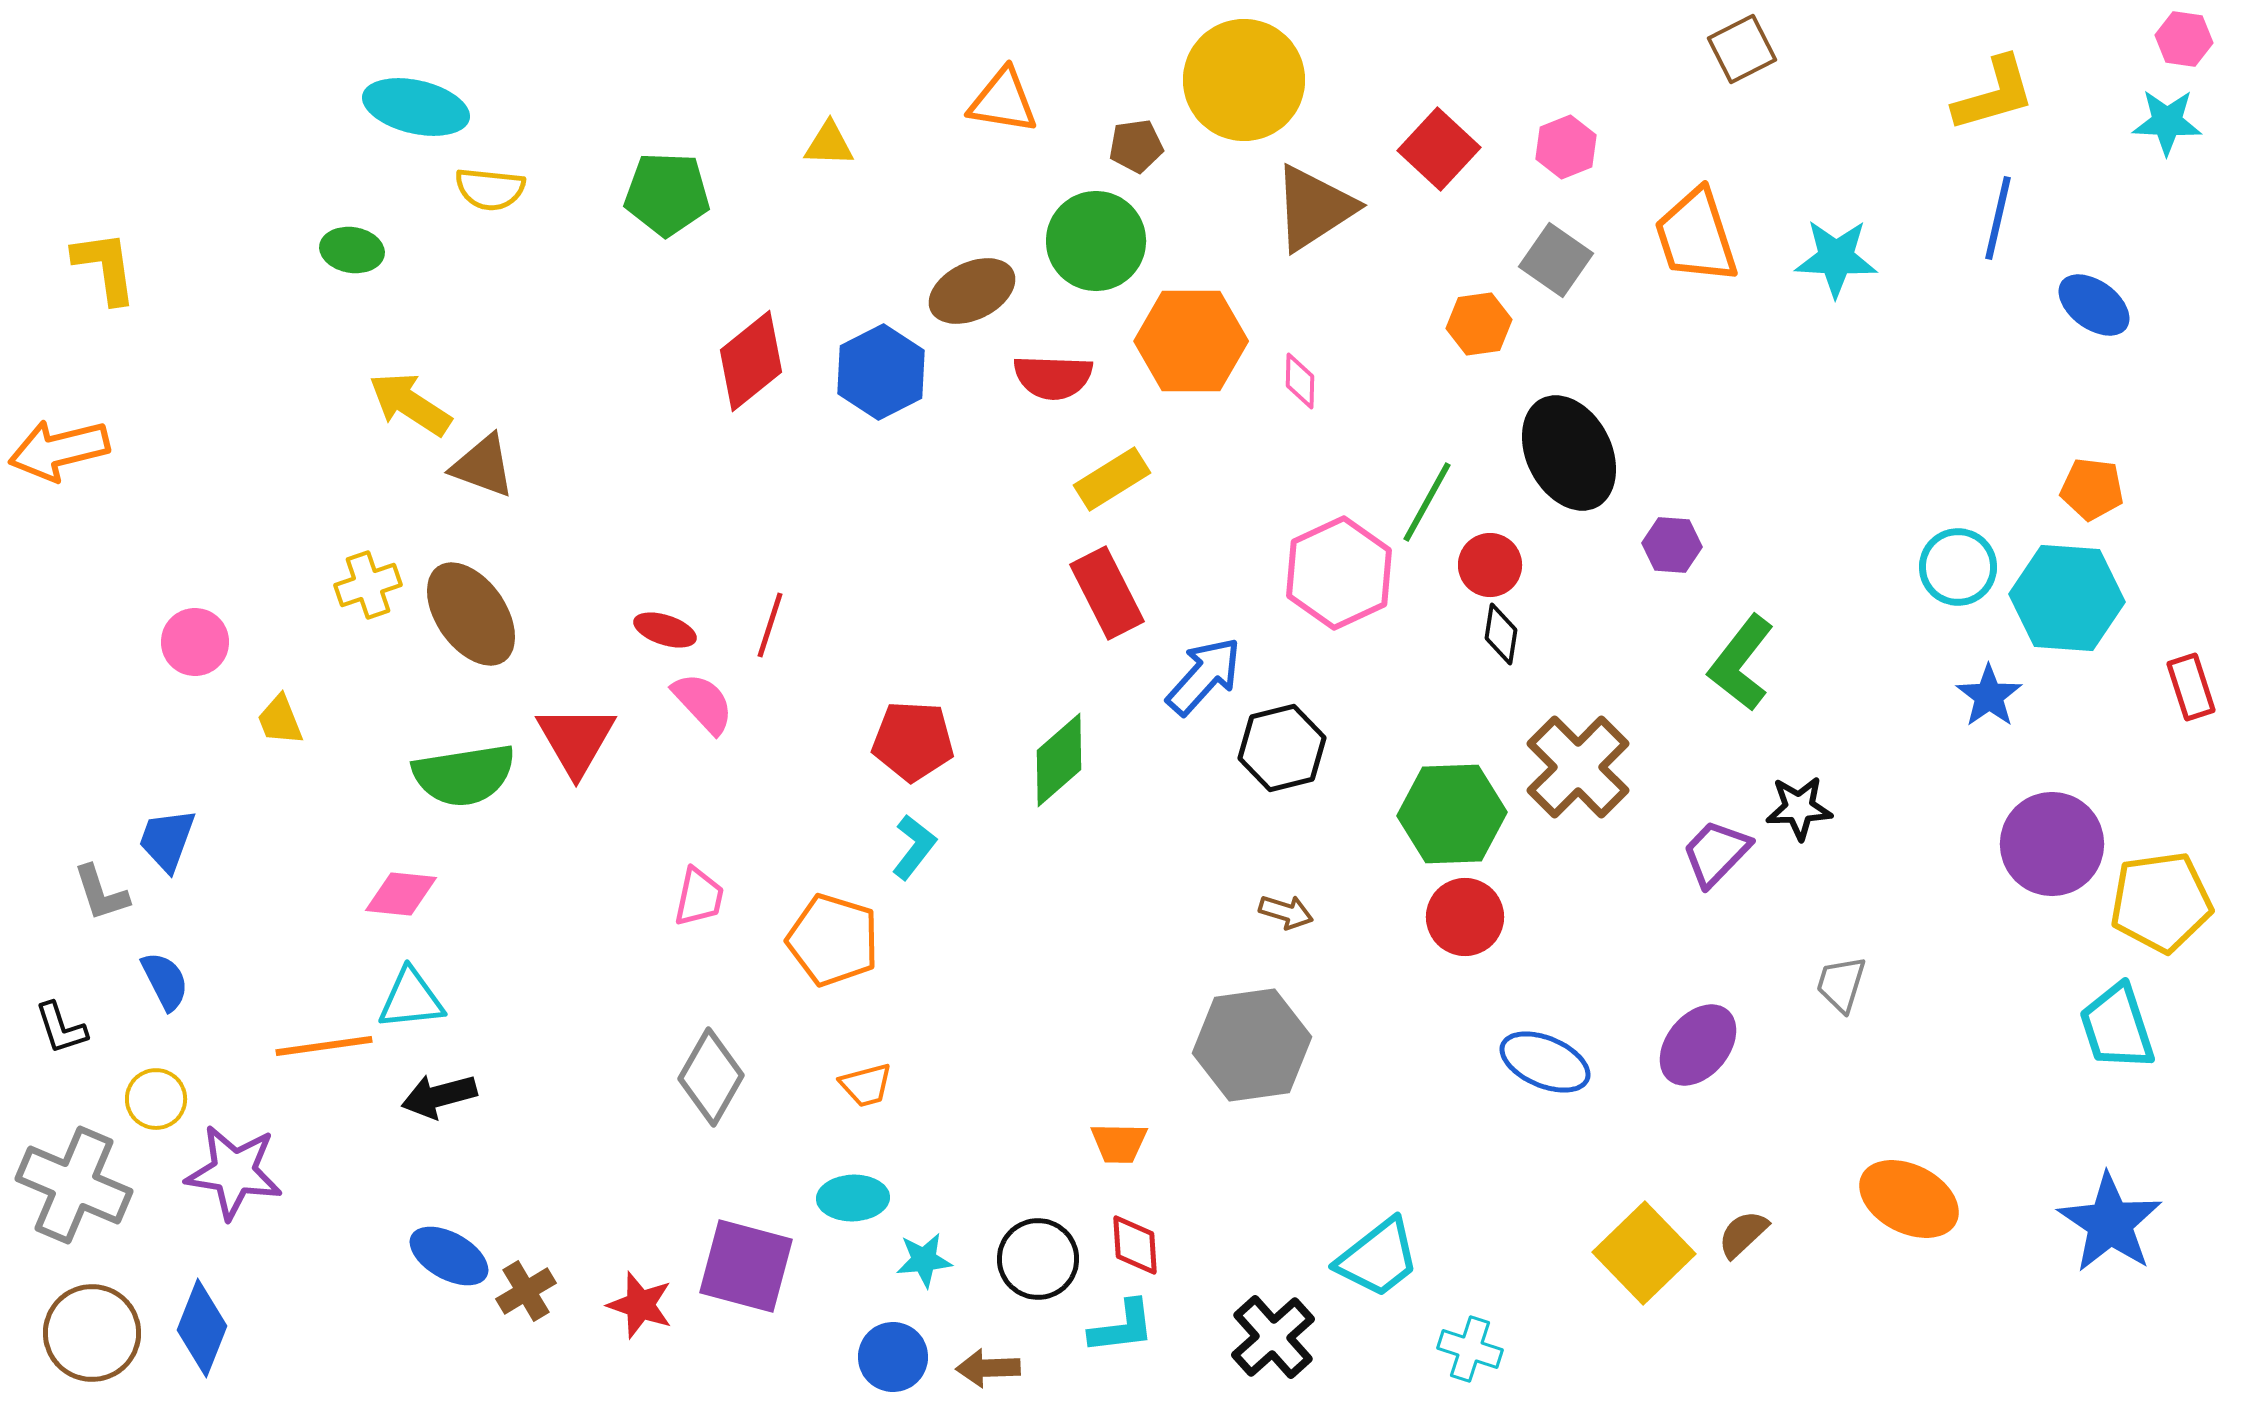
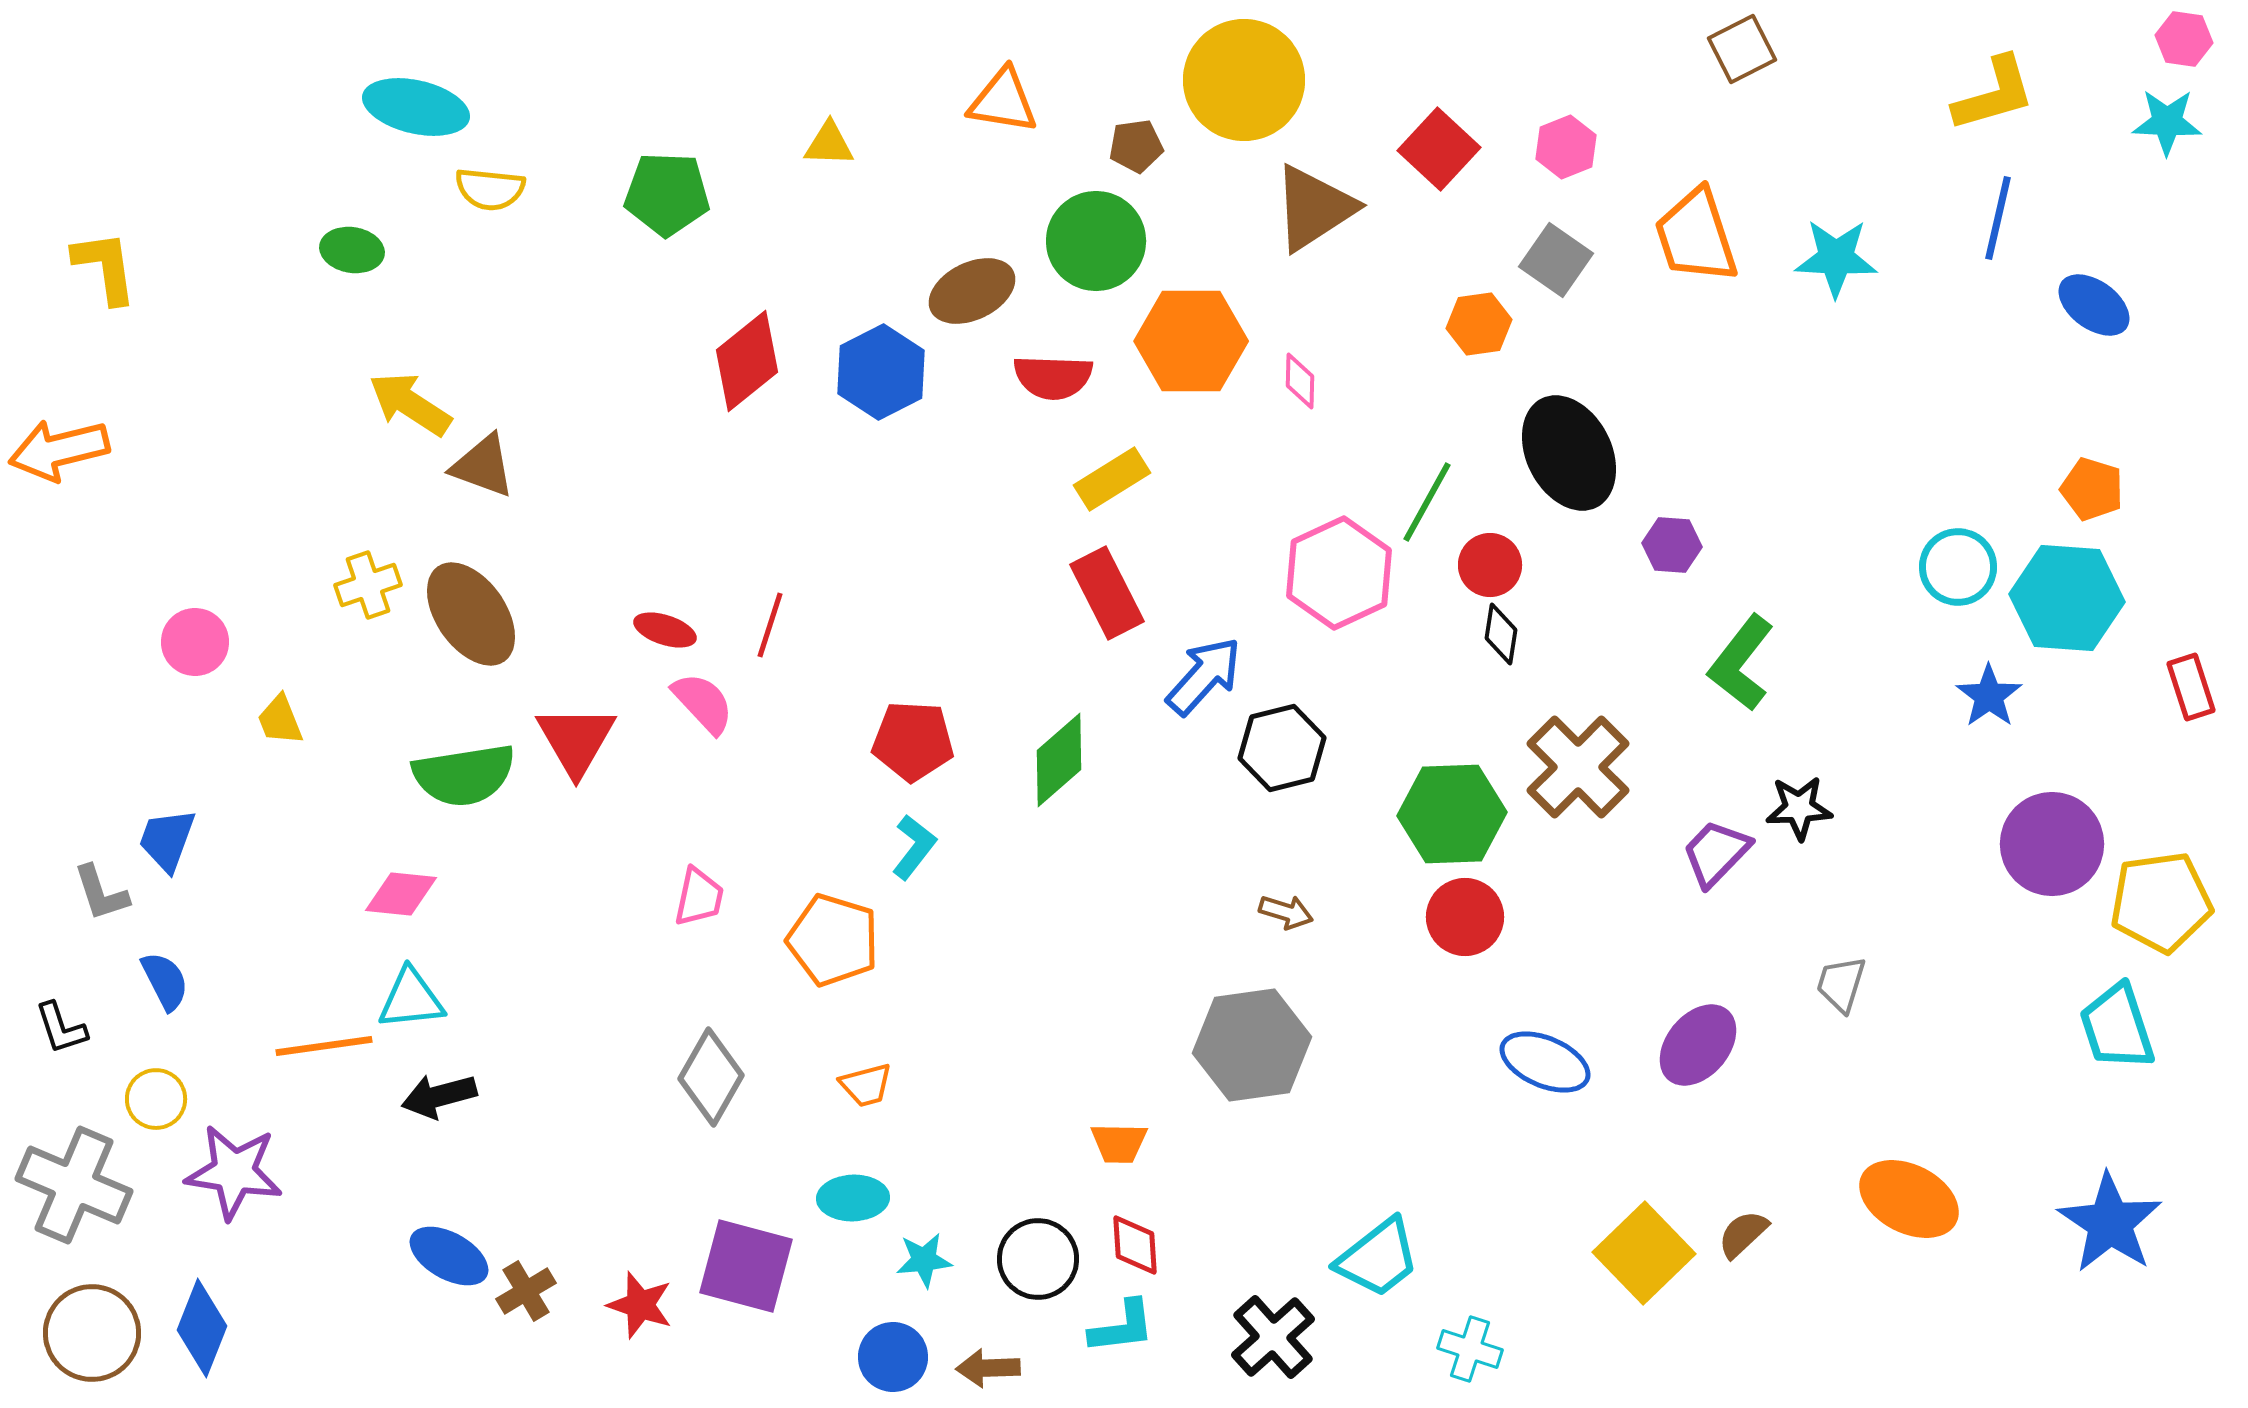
red diamond at (751, 361): moved 4 px left
orange pentagon at (2092, 489): rotated 10 degrees clockwise
